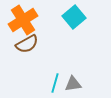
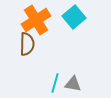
orange cross: moved 13 px right
brown semicircle: rotated 60 degrees counterclockwise
gray triangle: rotated 18 degrees clockwise
